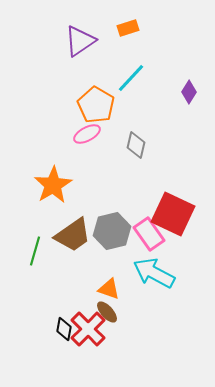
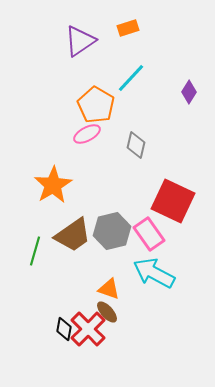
red square: moved 13 px up
